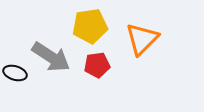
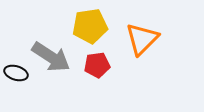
black ellipse: moved 1 px right
